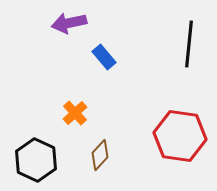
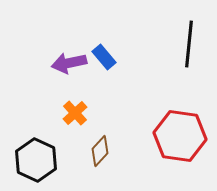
purple arrow: moved 40 px down
brown diamond: moved 4 px up
